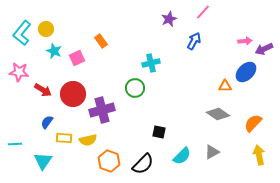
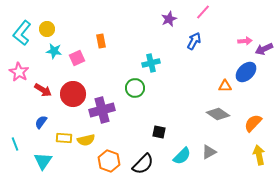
yellow circle: moved 1 px right
orange rectangle: rotated 24 degrees clockwise
cyan star: rotated 14 degrees counterclockwise
pink star: rotated 24 degrees clockwise
blue semicircle: moved 6 px left
yellow semicircle: moved 2 px left
cyan line: rotated 72 degrees clockwise
gray triangle: moved 3 px left
